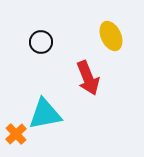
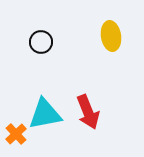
yellow ellipse: rotated 16 degrees clockwise
red arrow: moved 34 px down
